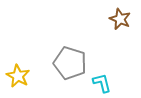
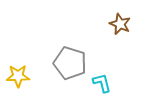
brown star: moved 5 px down
yellow star: rotated 30 degrees counterclockwise
